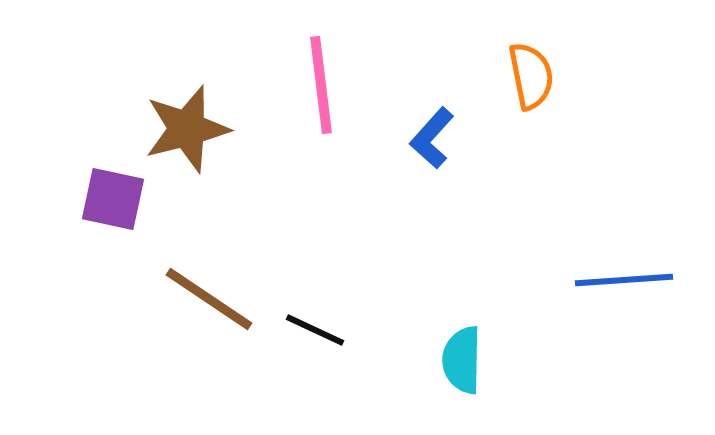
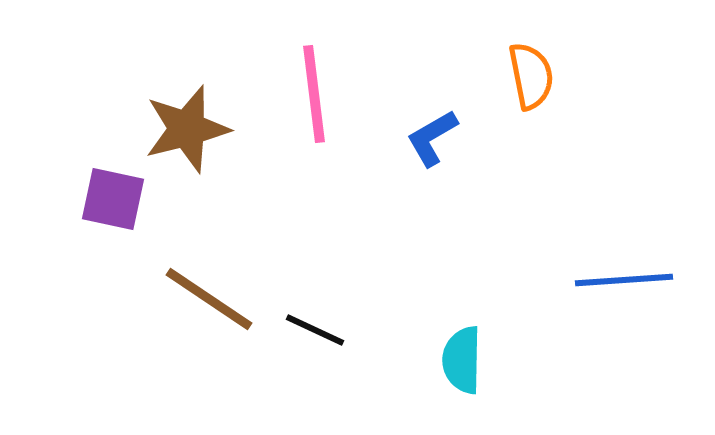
pink line: moved 7 px left, 9 px down
blue L-shape: rotated 18 degrees clockwise
